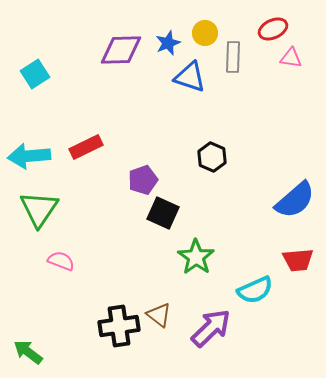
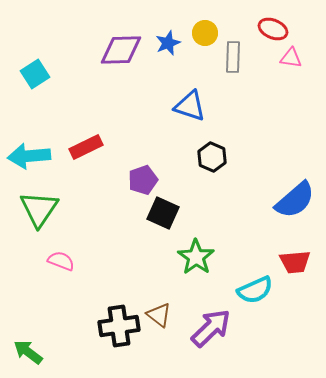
red ellipse: rotated 48 degrees clockwise
blue triangle: moved 29 px down
red trapezoid: moved 3 px left, 2 px down
